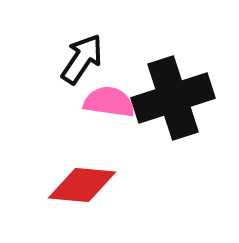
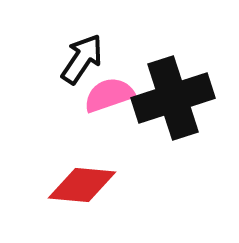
pink semicircle: moved 7 px up; rotated 27 degrees counterclockwise
